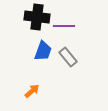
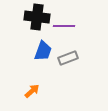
gray rectangle: moved 1 px down; rotated 72 degrees counterclockwise
